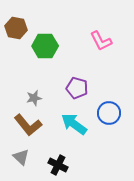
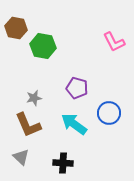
pink L-shape: moved 13 px right, 1 px down
green hexagon: moved 2 px left; rotated 10 degrees clockwise
brown L-shape: rotated 16 degrees clockwise
black cross: moved 5 px right, 2 px up; rotated 24 degrees counterclockwise
